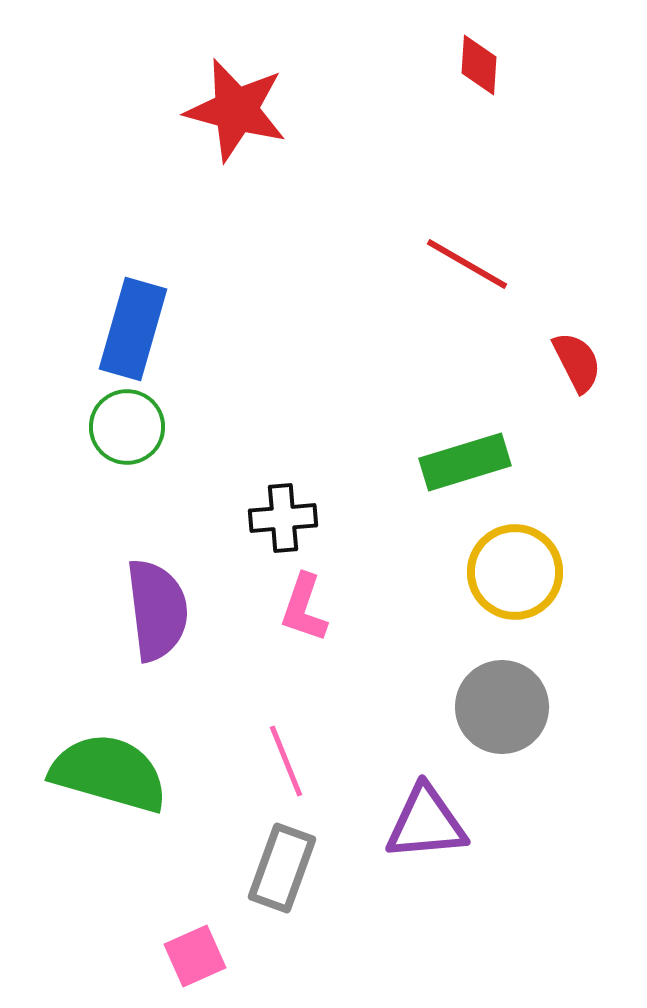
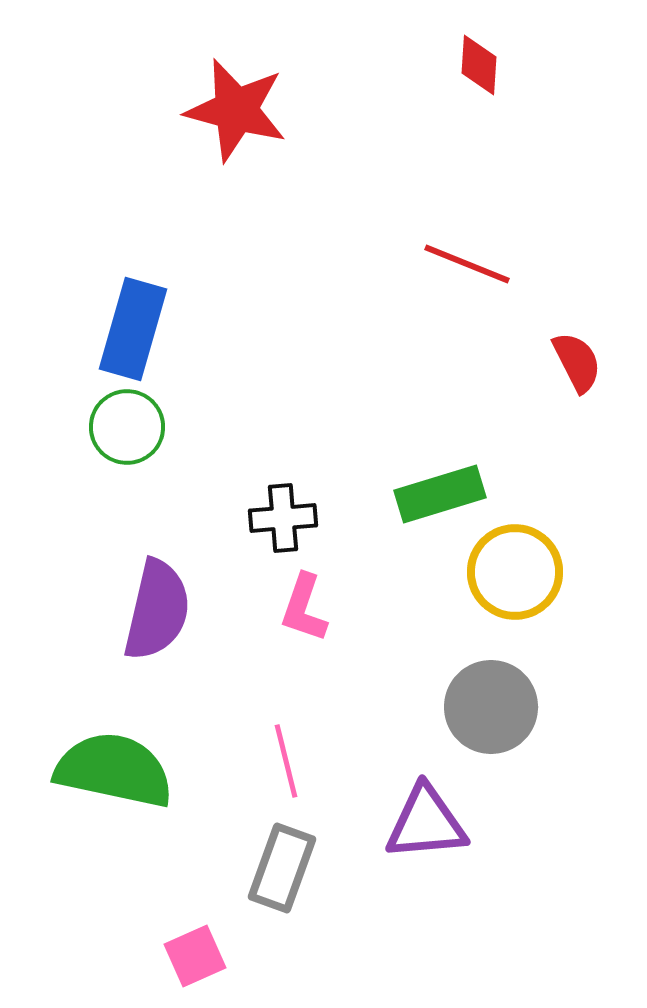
red line: rotated 8 degrees counterclockwise
green rectangle: moved 25 px left, 32 px down
purple semicircle: rotated 20 degrees clockwise
gray circle: moved 11 px left
pink line: rotated 8 degrees clockwise
green semicircle: moved 5 px right, 3 px up; rotated 4 degrees counterclockwise
